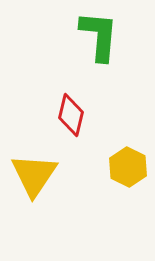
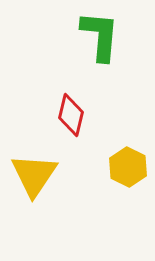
green L-shape: moved 1 px right
